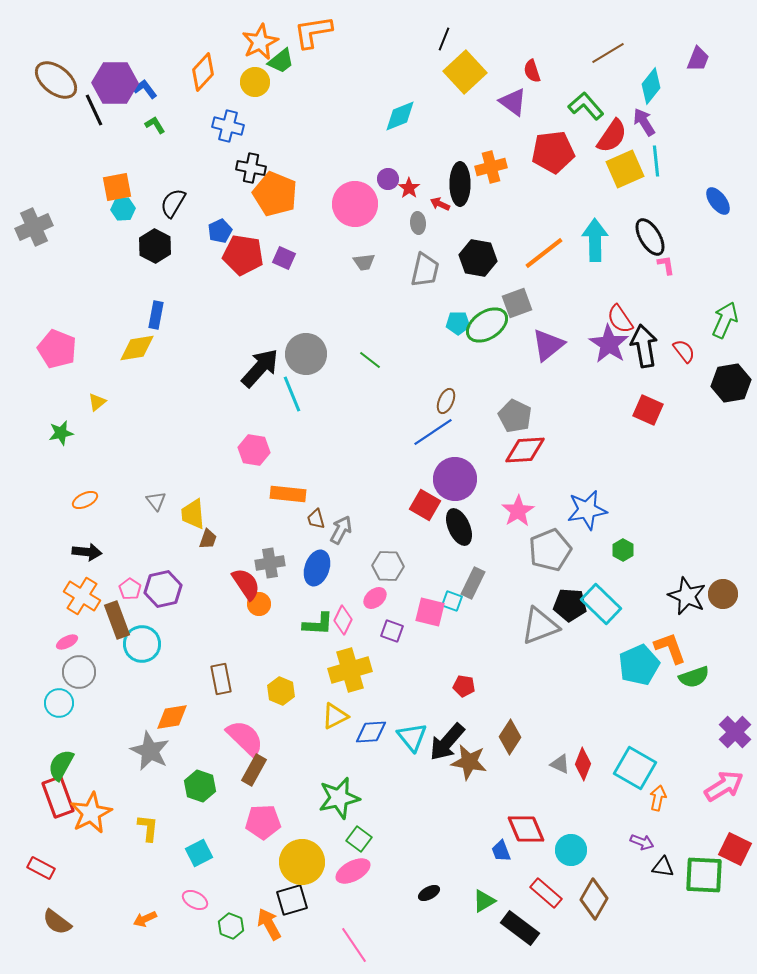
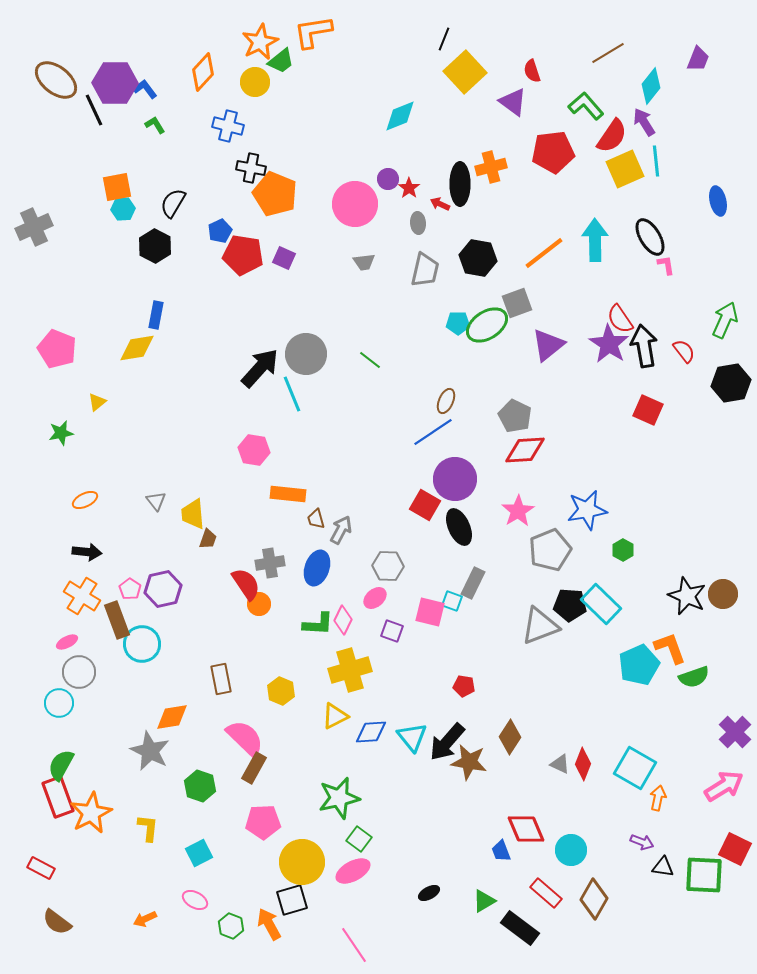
blue ellipse at (718, 201): rotated 24 degrees clockwise
brown rectangle at (254, 770): moved 2 px up
